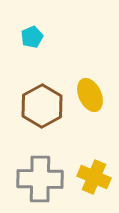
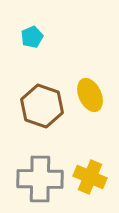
brown hexagon: rotated 12 degrees counterclockwise
yellow cross: moved 4 px left
